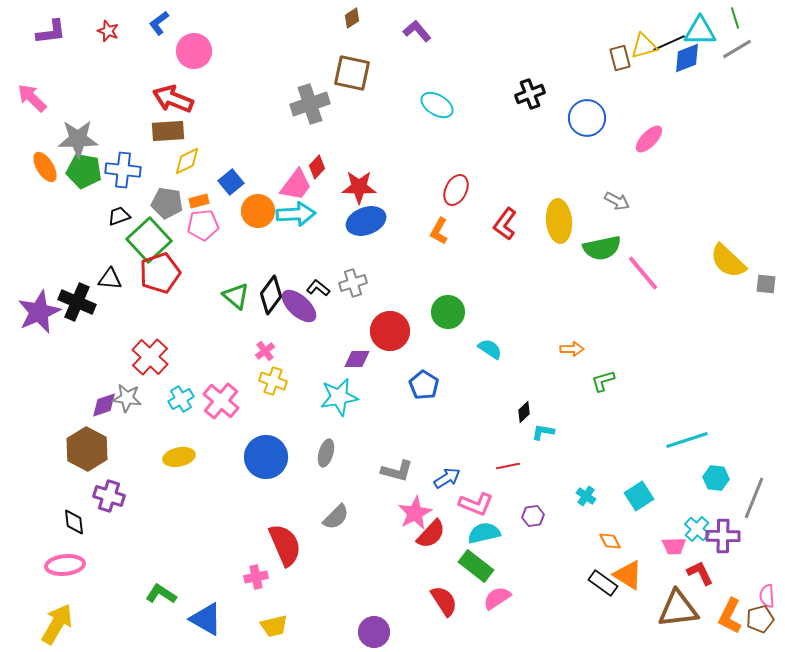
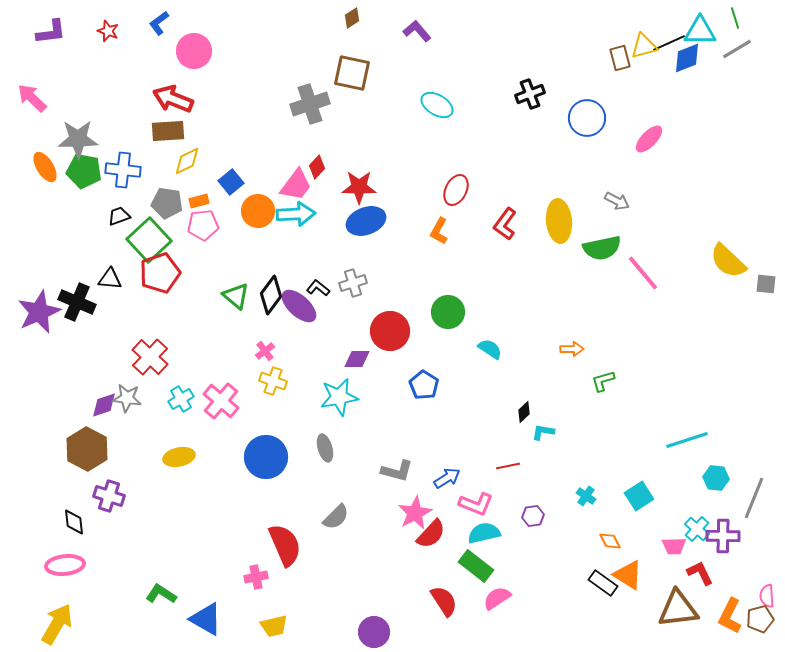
gray ellipse at (326, 453): moved 1 px left, 5 px up; rotated 32 degrees counterclockwise
